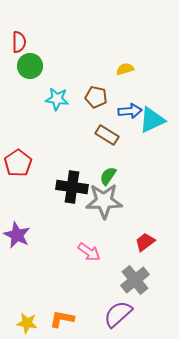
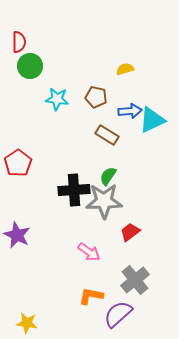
black cross: moved 2 px right, 3 px down; rotated 12 degrees counterclockwise
red trapezoid: moved 15 px left, 10 px up
orange L-shape: moved 29 px right, 23 px up
